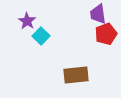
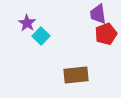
purple star: moved 2 px down
